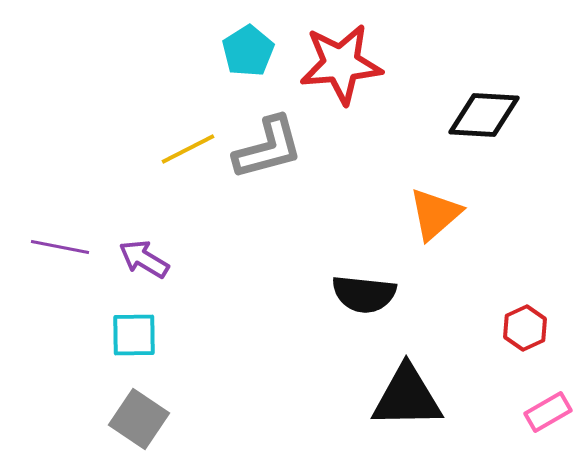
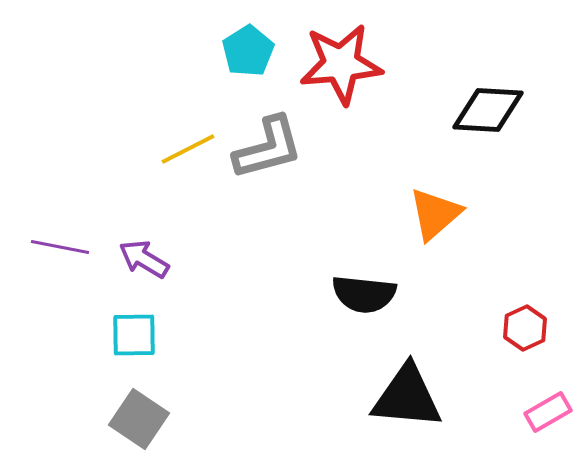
black diamond: moved 4 px right, 5 px up
black triangle: rotated 6 degrees clockwise
